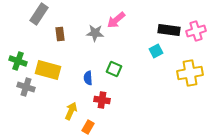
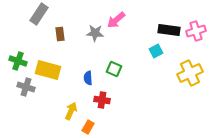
yellow cross: rotated 15 degrees counterclockwise
